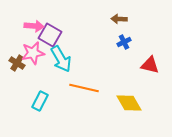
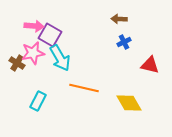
cyan arrow: moved 1 px left, 1 px up
cyan rectangle: moved 2 px left
